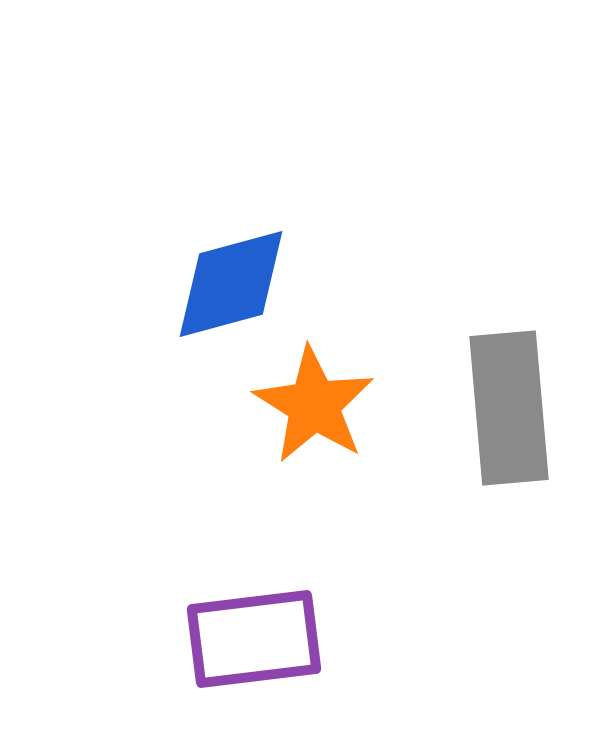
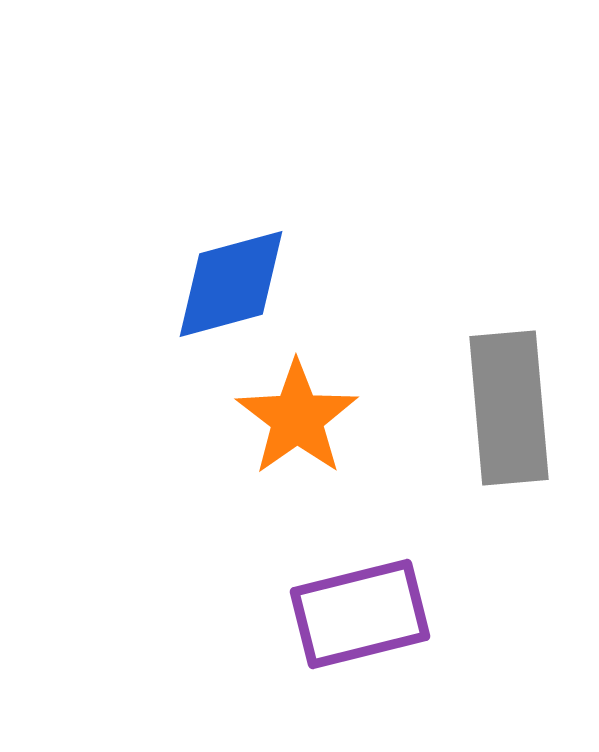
orange star: moved 17 px left, 13 px down; rotated 5 degrees clockwise
purple rectangle: moved 106 px right, 25 px up; rotated 7 degrees counterclockwise
